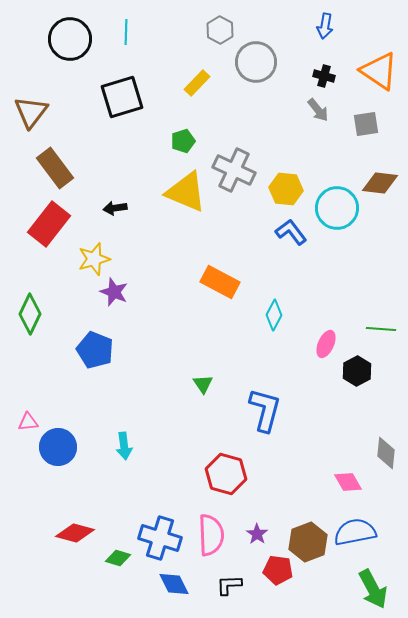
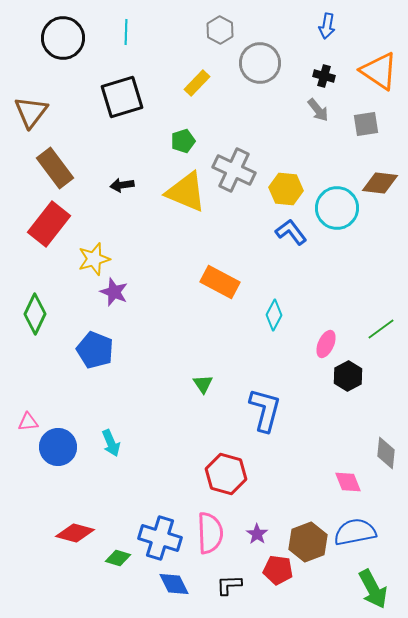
blue arrow at (325, 26): moved 2 px right
black circle at (70, 39): moved 7 px left, 1 px up
gray circle at (256, 62): moved 4 px right, 1 px down
black arrow at (115, 208): moved 7 px right, 23 px up
green diamond at (30, 314): moved 5 px right
green line at (381, 329): rotated 40 degrees counterclockwise
black hexagon at (357, 371): moved 9 px left, 5 px down
cyan arrow at (124, 446): moved 13 px left, 3 px up; rotated 16 degrees counterclockwise
pink diamond at (348, 482): rotated 8 degrees clockwise
pink semicircle at (211, 535): moved 1 px left, 2 px up
